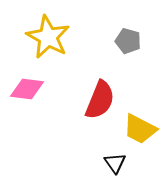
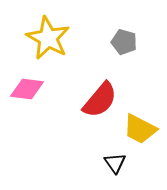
yellow star: moved 1 px down
gray pentagon: moved 4 px left, 1 px down
red semicircle: rotated 18 degrees clockwise
